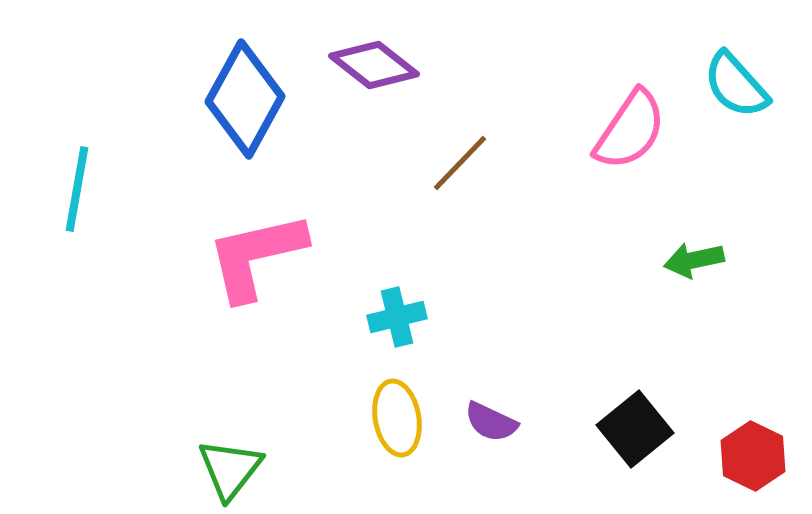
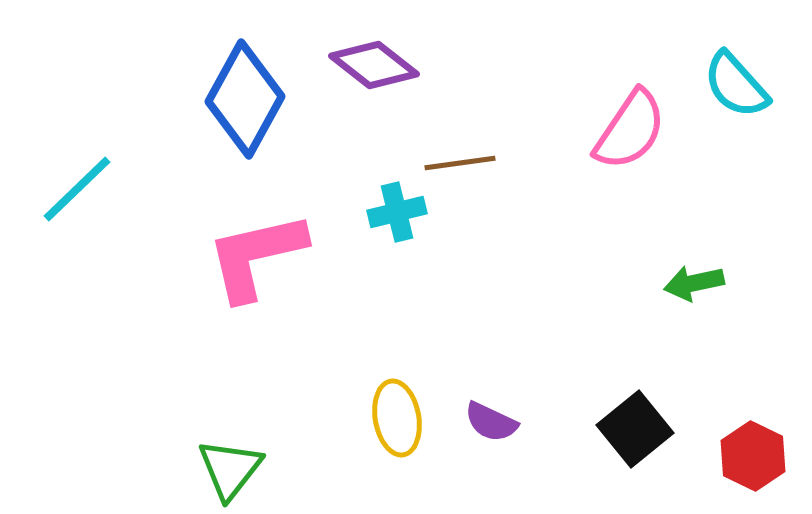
brown line: rotated 38 degrees clockwise
cyan line: rotated 36 degrees clockwise
green arrow: moved 23 px down
cyan cross: moved 105 px up
